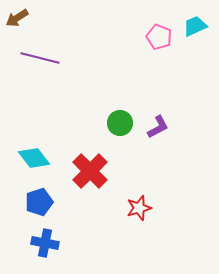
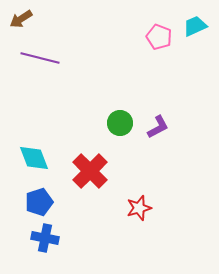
brown arrow: moved 4 px right, 1 px down
cyan diamond: rotated 16 degrees clockwise
blue cross: moved 5 px up
